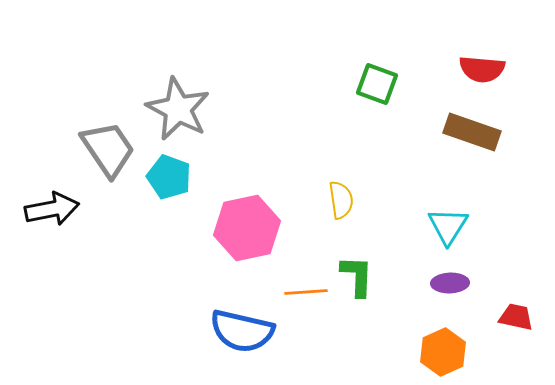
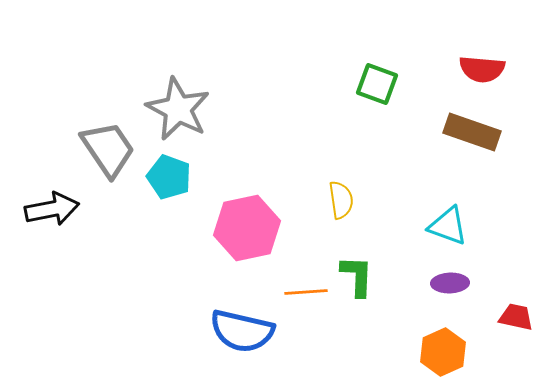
cyan triangle: rotated 42 degrees counterclockwise
